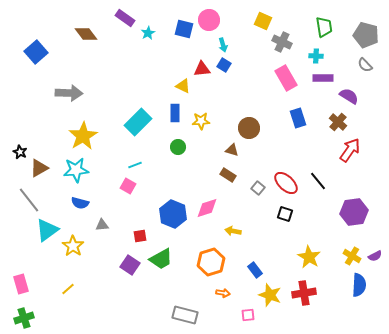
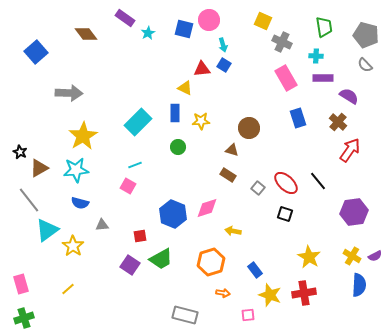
yellow triangle at (183, 86): moved 2 px right, 2 px down
